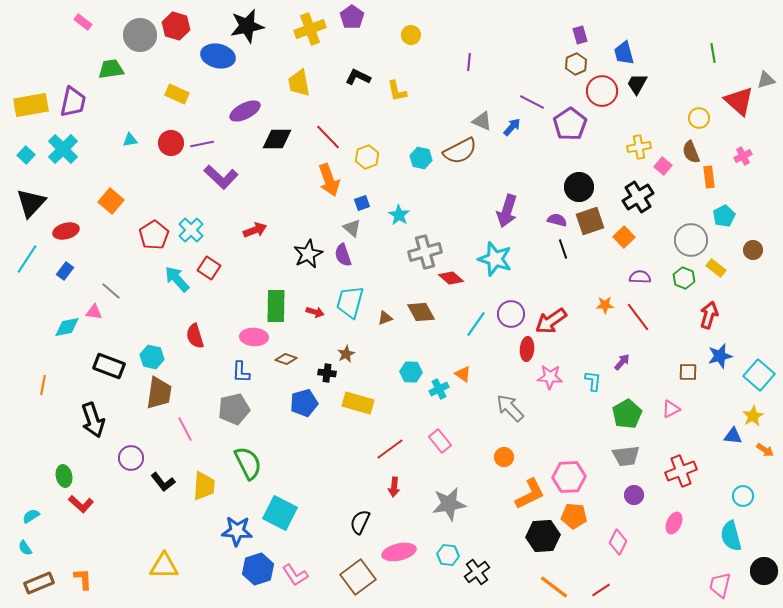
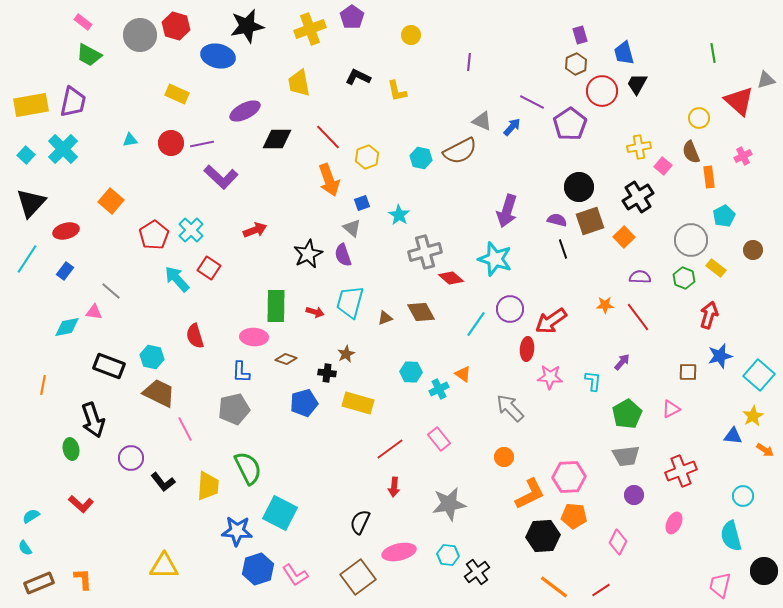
green trapezoid at (111, 69): moved 22 px left, 14 px up; rotated 144 degrees counterclockwise
purple circle at (511, 314): moved 1 px left, 5 px up
brown trapezoid at (159, 393): rotated 72 degrees counterclockwise
pink rectangle at (440, 441): moved 1 px left, 2 px up
green semicircle at (248, 463): moved 5 px down
green ellipse at (64, 476): moved 7 px right, 27 px up
yellow trapezoid at (204, 486): moved 4 px right
